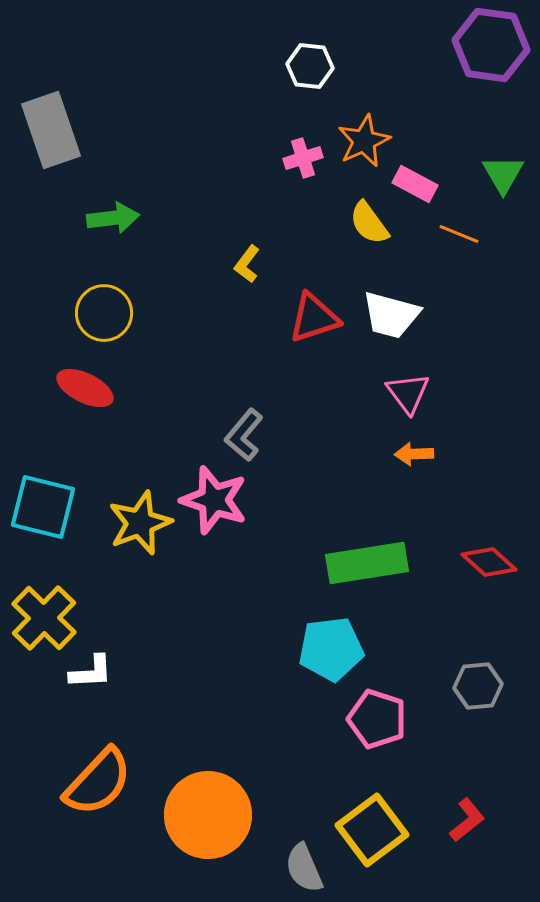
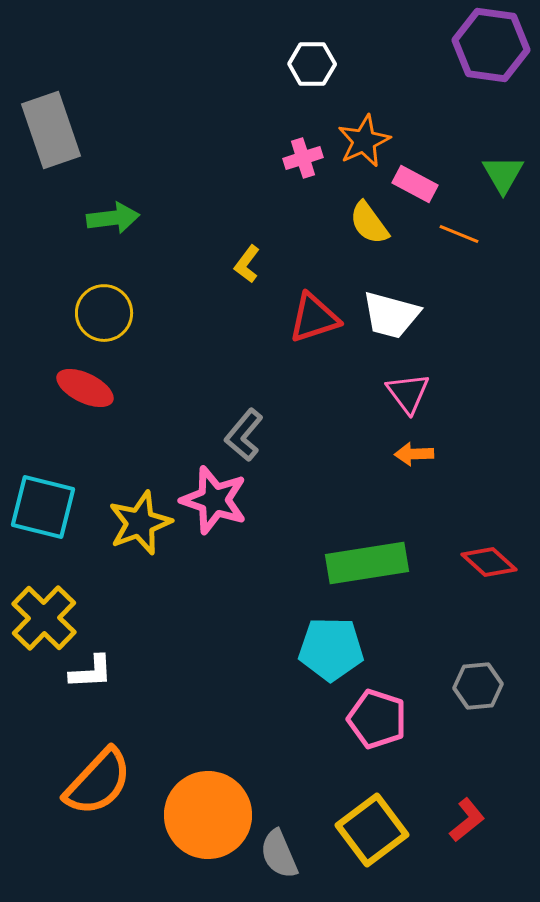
white hexagon: moved 2 px right, 2 px up; rotated 6 degrees counterclockwise
cyan pentagon: rotated 8 degrees clockwise
gray semicircle: moved 25 px left, 14 px up
